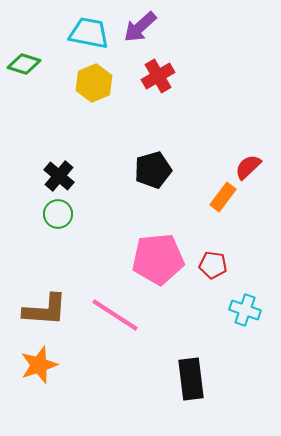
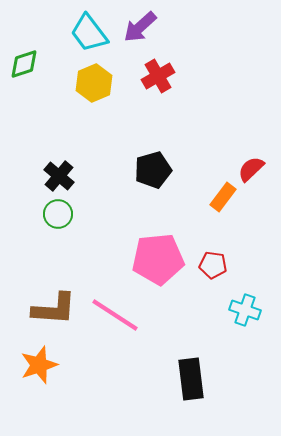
cyan trapezoid: rotated 138 degrees counterclockwise
green diamond: rotated 36 degrees counterclockwise
red semicircle: moved 3 px right, 2 px down
brown L-shape: moved 9 px right, 1 px up
